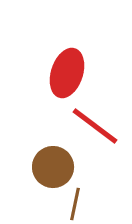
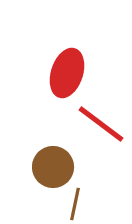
red line: moved 6 px right, 2 px up
